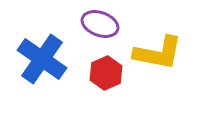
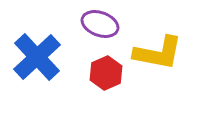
blue cross: moved 5 px left, 2 px up; rotated 12 degrees clockwise
